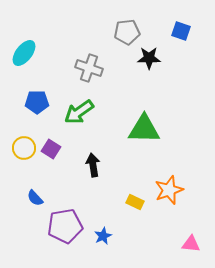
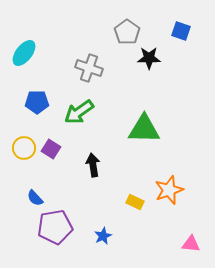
gray pentagon: rotated 30 degrees counterclockwise
purple pentagon: moved 10 px left, 1 px down
